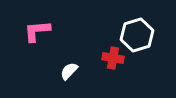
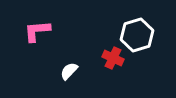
red cross: rotated 15 degrees clockwise
